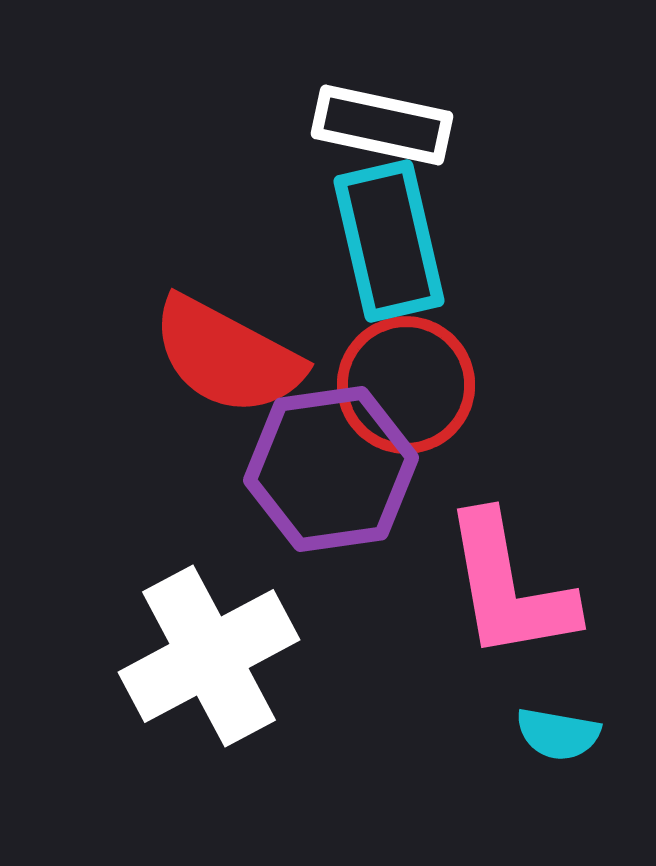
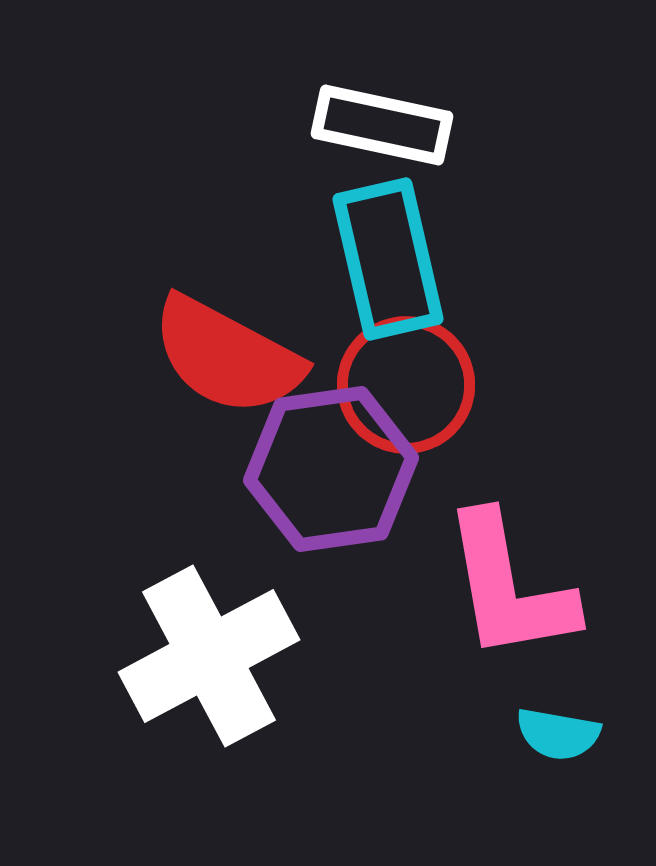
cyan rectangle: moved 1 px left, 18 px down
